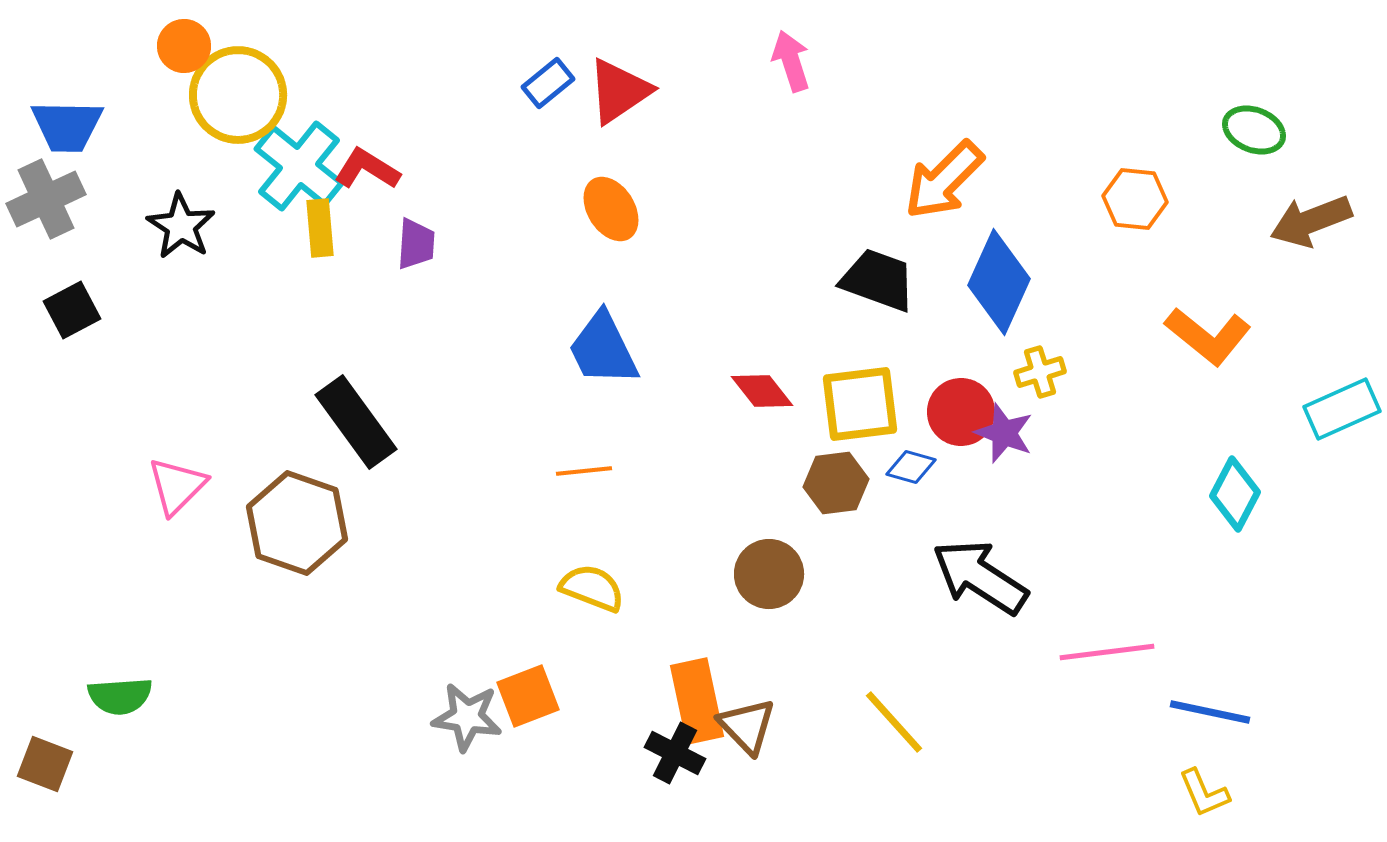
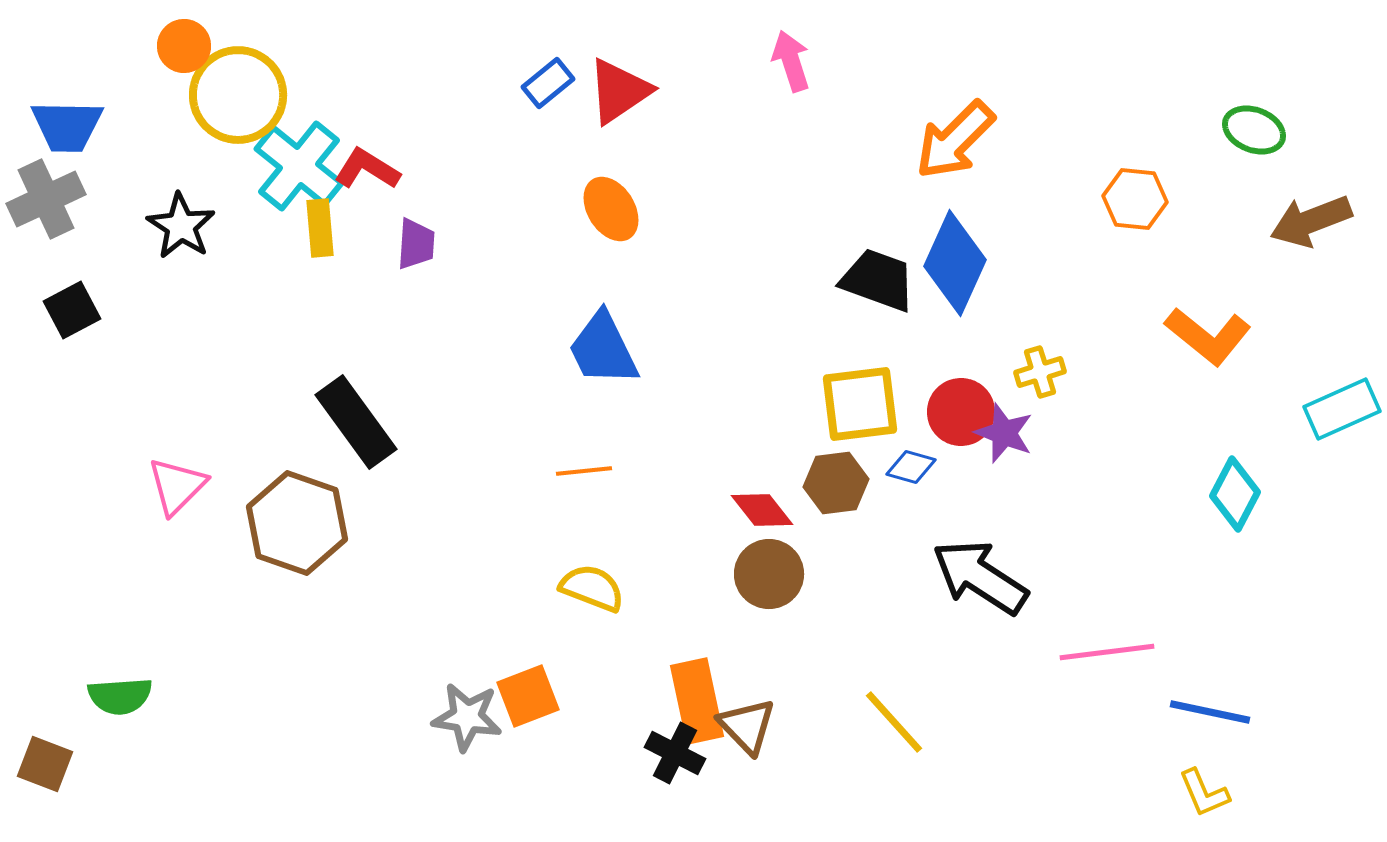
orange arrow at (944, 180): moved 11 px right, 40 px up
blue diamond at (999, 282): moved 44 px left, 19 px up
red diamond at (762, 391): moved 119 px down
